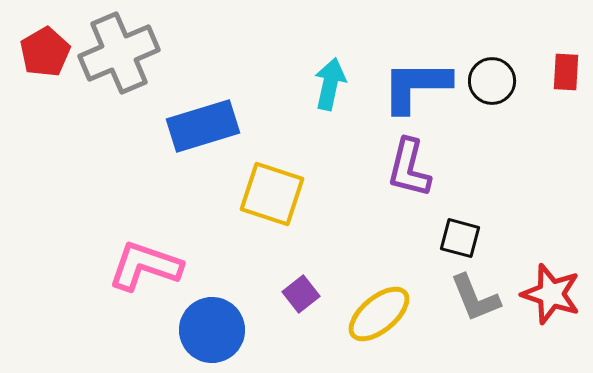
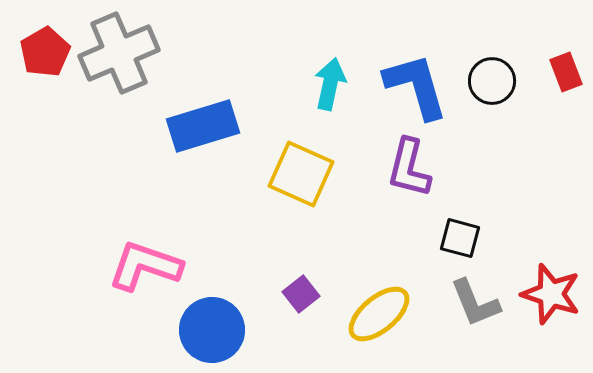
red rectangle: rotated 24 degrees counterclockwise
blue L-shape: rotated 74 degrees clockwise
yellow square: moved 29 px right, 20 px up; rotated 6 degrees clockwise
gray L-shape: moved 5 px down
